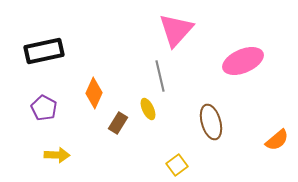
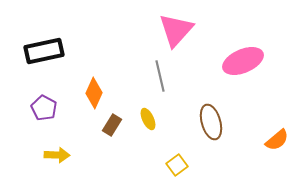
yellow ellipse: moved 10 px down
brown rectangle: moved 6 px left, 2 px down
